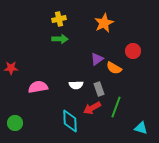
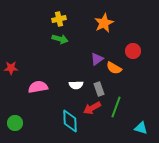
green arrow: rotated 14 degrees clockwise
